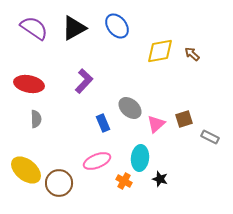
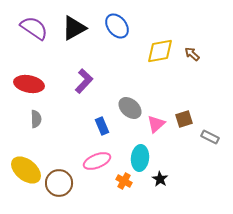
blue rectangle: moved 1 px left, 3 px down
black star: rotated 14 degrees clockwise
